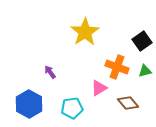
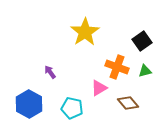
cyan pentagon: rotated 20 degrees clockwise
